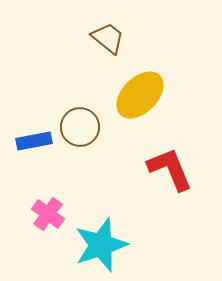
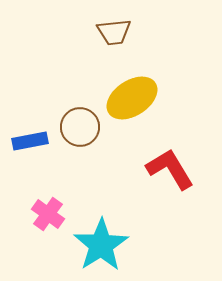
brown trapezoid: moved 6 px right, 6 px up; rotated 135 degrees clockwise
yellow ellipse: moved 8 px left, 3 px down; rotated 12 degrees clockwise
blue rectangle: moved 4 px left
red L-shape: rotated 9 degrees counterclockwise
cyan star: rotated 14 degrees counterclockwise
